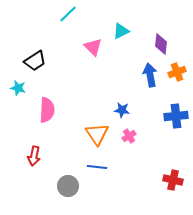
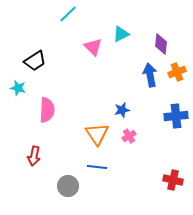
cyan triangle: moved 3 px down
blue star: rotated 21 degrees counterclockwise
